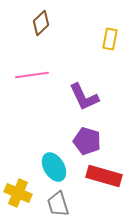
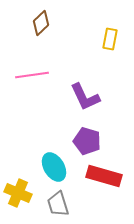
purple L-shape: moved 1 px right
